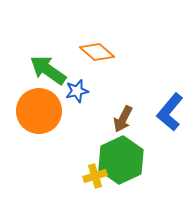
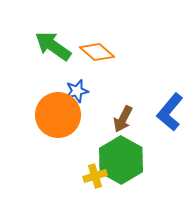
green arrow: moved 5 px right, 24 px up
orange circle: moved 19 px right, 4 px down
green hexagon: rotated 6 degrees counterclockwise
